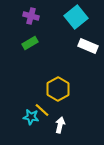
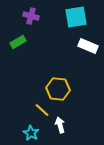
cyan square: rotated 30 degrees clockwise
green rectangle: moved 12 px left, 1 px up
yellow hexagon: rotated 25 degrees counterclockwise
cyan star: moved 16 px down; rotated 21 degrees clockwise
white arrow: rotated 28 degrees counterclockwise
